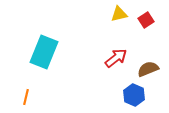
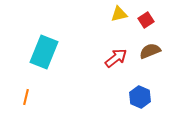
brown semicircle: moved 2 px right, 18 px up
blue hexagon: moved 6 px right, 2 px down
